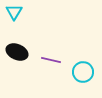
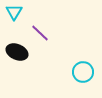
purple line: moved 11 px left, 27 px up; rotated 30 degrees clockwise
